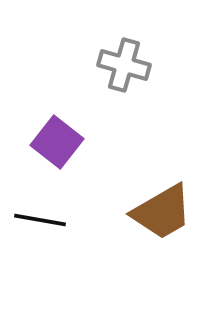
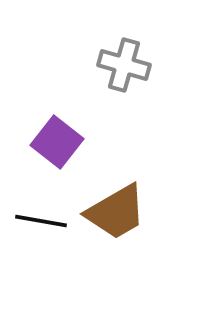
brown trapezoid: moved 46 px left
black line: moved 1 px right, 1 px down
